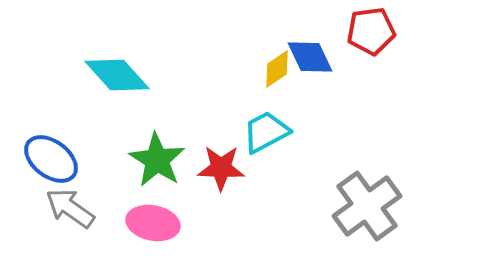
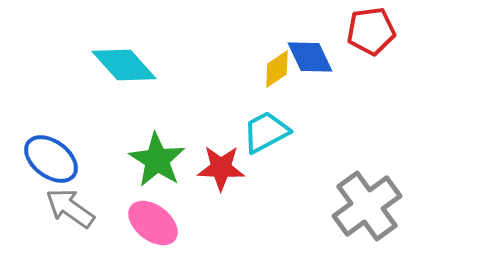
cyan diamond: moved 7 px right, 10 px up
pink ellipse: rotated 27 degrees clockwise
